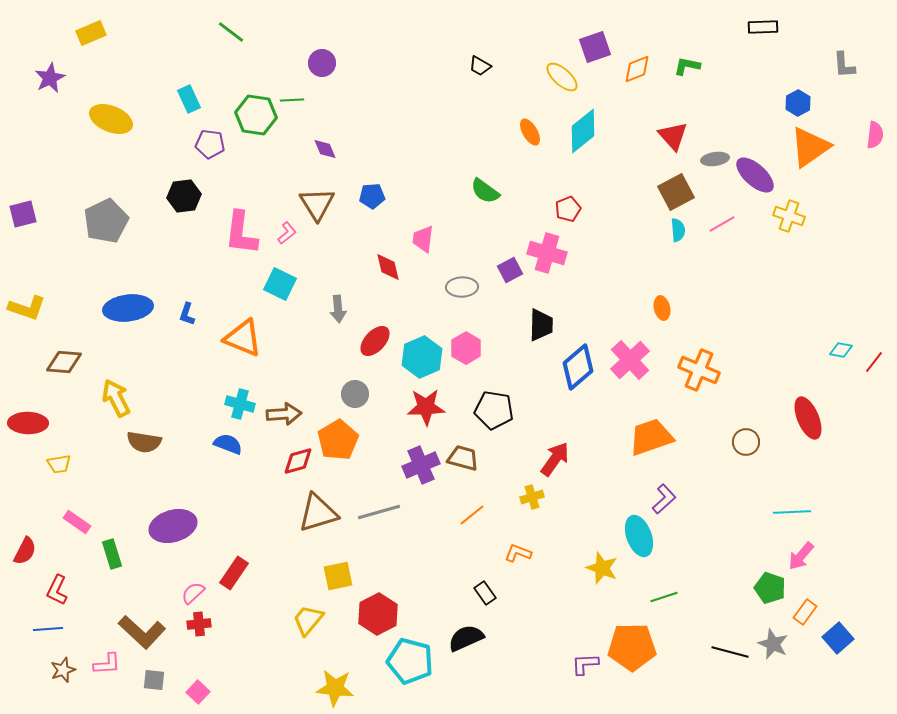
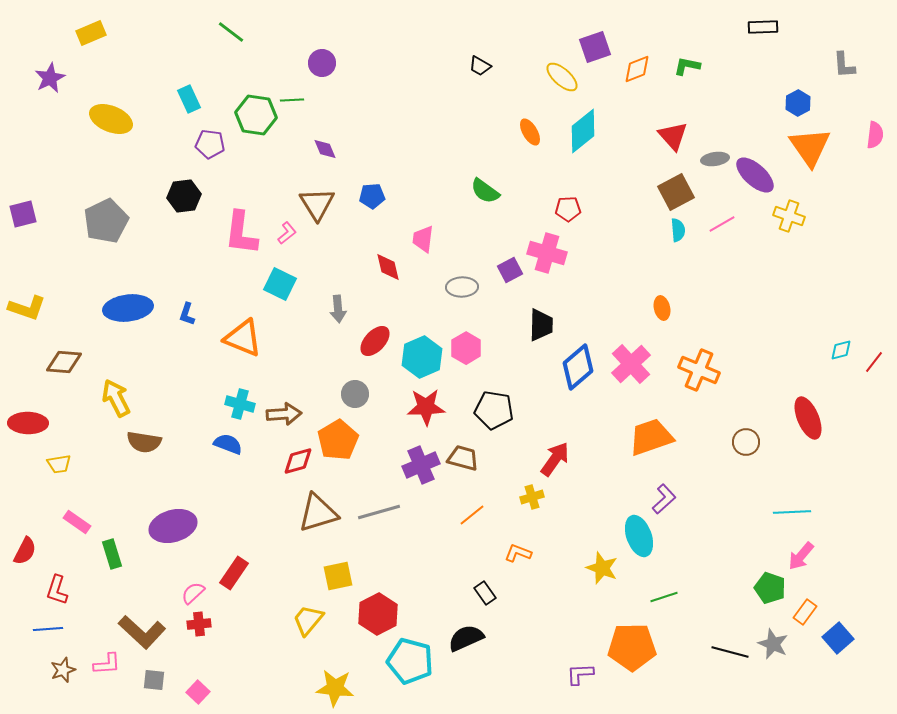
orange triangle at (810, 147): rotated 30 degrees counterclockwise
red pentagon at (568, 209): rotated 20 degrees clockwise
cyan diamond at (841, 350): rotated 25 degrees counterclockwise
pink cross at (630, 360): moved 1 px right, 4 px down
red L-shape at (57, 590): rotated 8 degrees counterclockwise
purple L-shape at (585, 664): moved 5 px left, 10 px down
